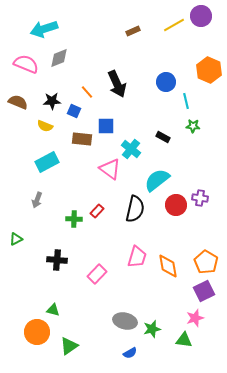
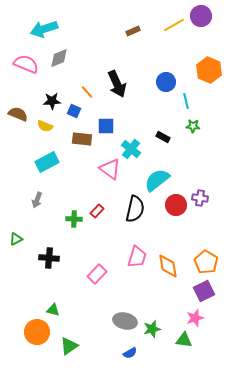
brown semicircle at (18, 102): moved 12 px down
black cross at (57, 260): moved 8 px left, 2 px up
